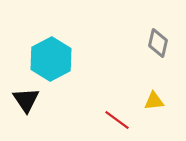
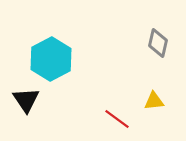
red line: moved 1 px up
